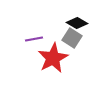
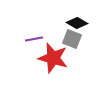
gray square: moved 1 px down; rotated 12 degrees counterclockwise
red star: rotated 28 degrees counterclockwise
